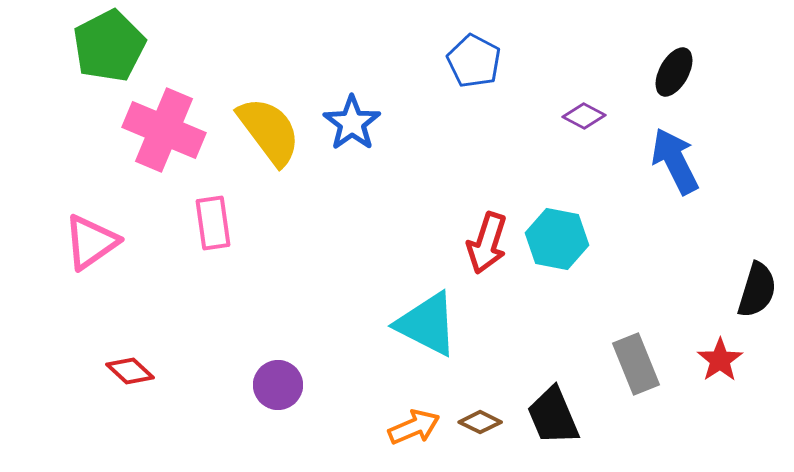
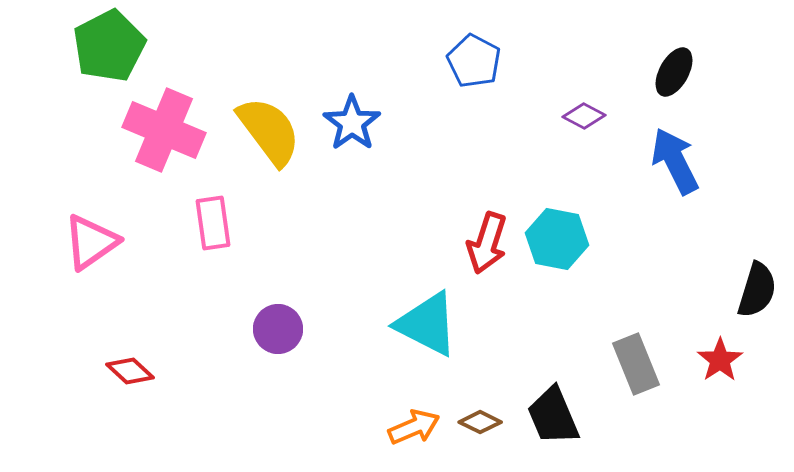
purple circle: moved 56 px up
